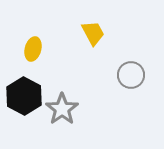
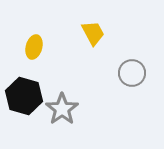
yellow ellipse: moved 1 px right, 2 px up
gray circle: moved 1 px right, 2 px up
black hexagon: rotated 12 degrees counterclockwise
